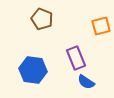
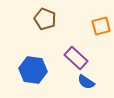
brown pentagon: moved 3 px right
purple rectangle: rotated 25 degrees counterclockwise
